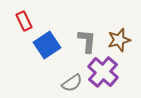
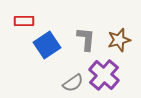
red rectangle: rotated 66 degrees counterclockwise
gray L-shape: moved 1 px left, 2 px up
purple cross: moved 1 px right, 3 px down
gray semicircle: moved 1 px right
